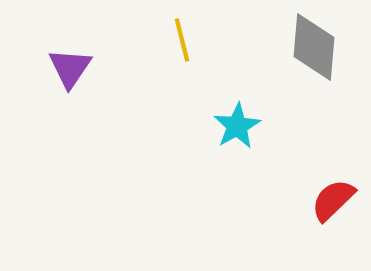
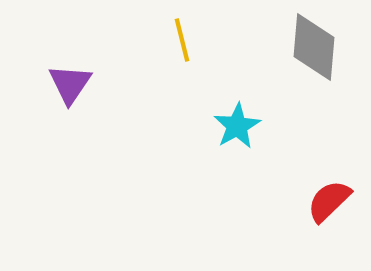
purple triangle: moved 16 px down
red semicircle: moved 4 px left, 1 px down
